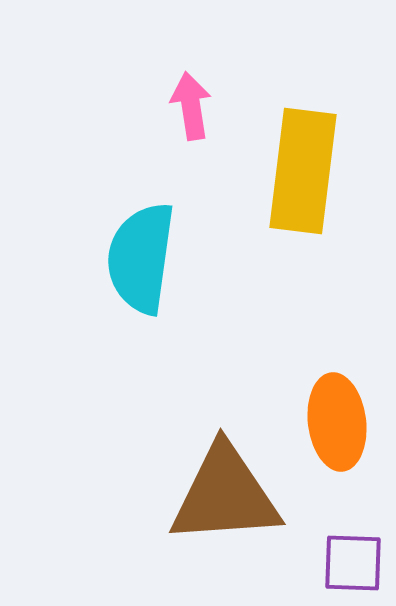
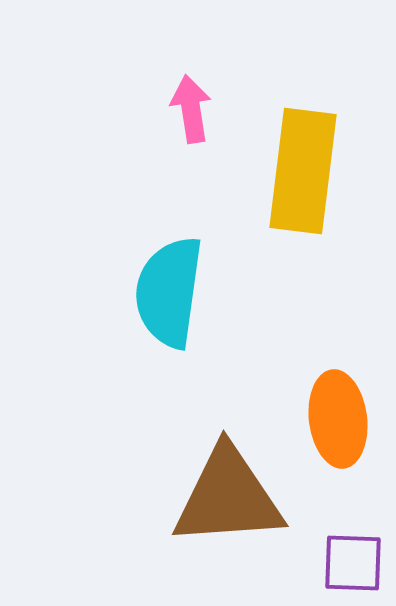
pink arrow: moved 3 px down
cyan semicircle: moved 28 px right, 34 px down
orange ellipse: moved 1 px right, 3 px up
brown triangle: moved 3 px right, 2 px down
